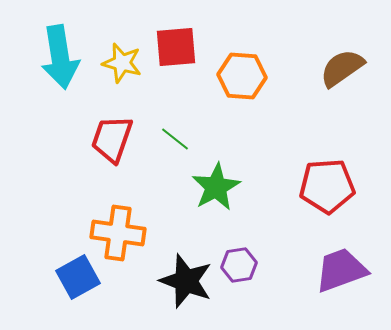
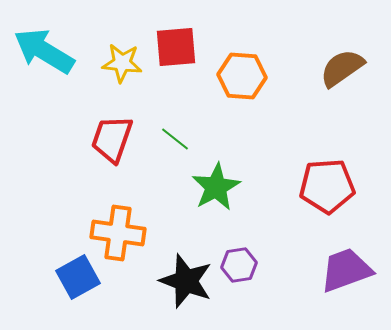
cyan arrow: moved 16 px left, 6 px up; rotated 130 degrees clockwise
yellow star: rotated 9 degrees counterclockwise
purple trapezoid: moved 5 px right
